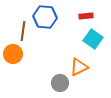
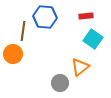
orange triangle: moved 1 px right; rotated 12 degrees counterclockwise
